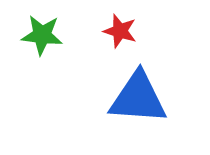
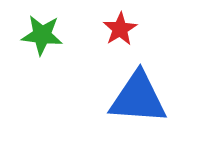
red star: moved 2 px up; rotated 24 degrees clockwise
